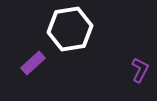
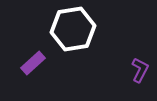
white hexagon: moved 3 px right
